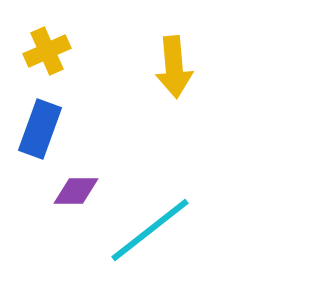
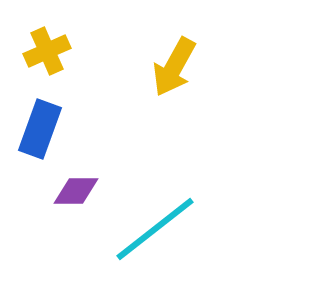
yellow arrow: rotated 34 degrees clockwise
cyan line: moved 5 px right, 1 px up
